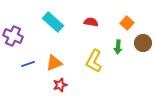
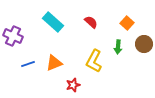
red semicircle: rotated 32 degrees clockwise
brown circle: moved 1 px right, 1 px down
red star: moved 13 px right
